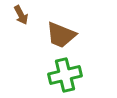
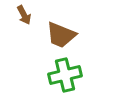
brown arrow: moved 3 px right
